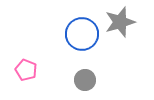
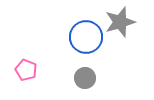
blue circle: moved 4 px right, 3 px down
gray circle: moved 2 px up
